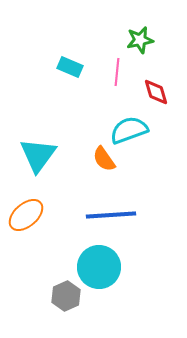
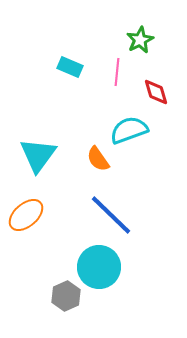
green star: rotated 16 degrees counterclockwise
orange semicircle: moved 6 px left
blue line: rotated 48 degrees clockwise
